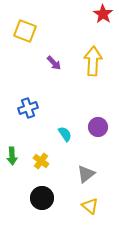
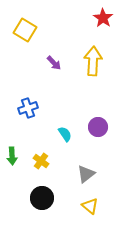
red star: moved 4 px down
yellow square: moved 1 px up; rotated 10 degrees clockwise
